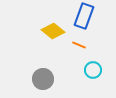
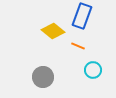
blue rectangle: moved 2 px left
orange line: moved 1 px left, 1 px down
gray circle: moved 2 px up
